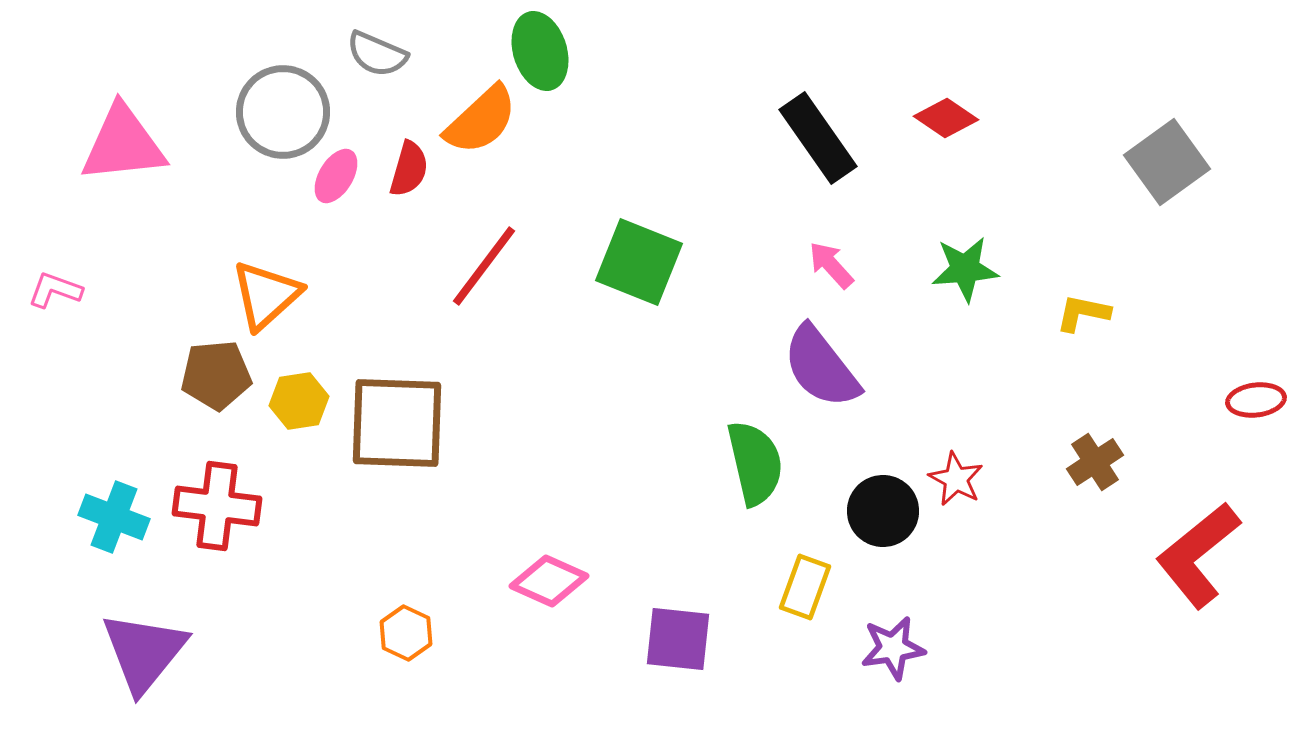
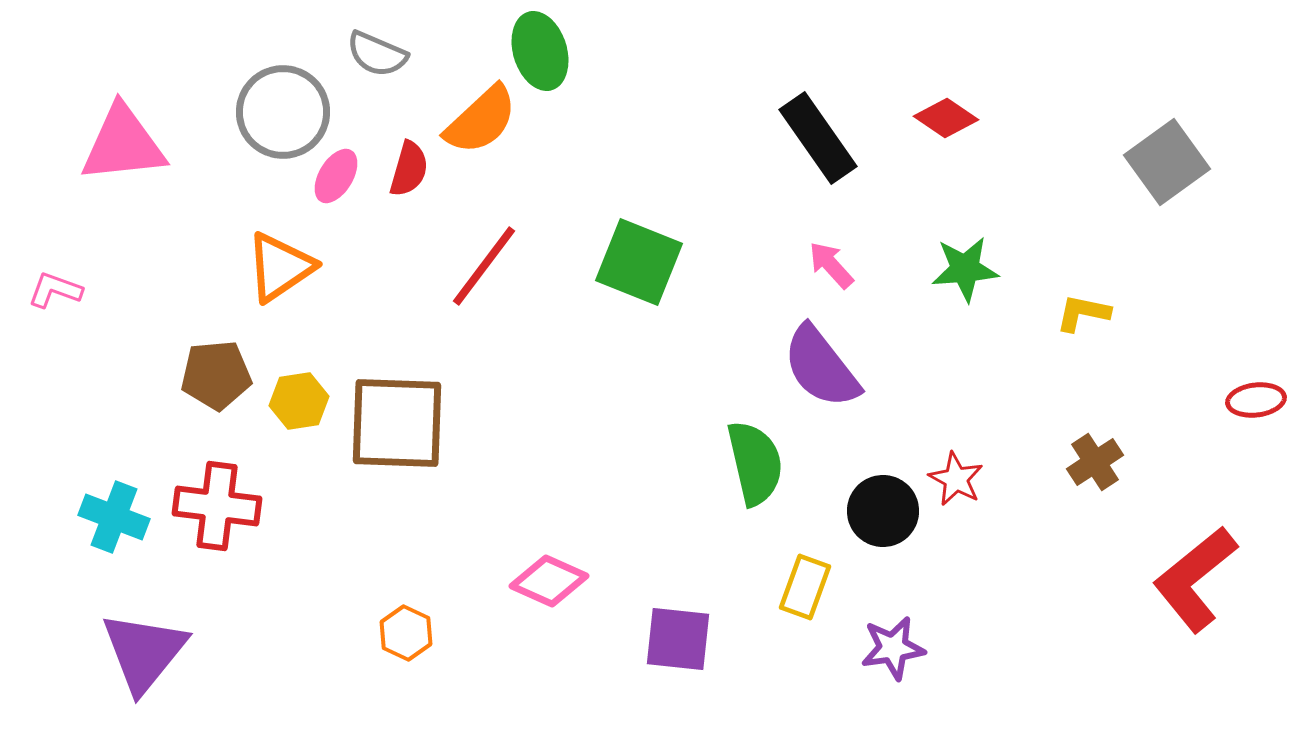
orange triangle: moved 14 px right, 28 px up; rotated 8 degrees clockwise
red L-shape: moved 3 px left, 24 px down
